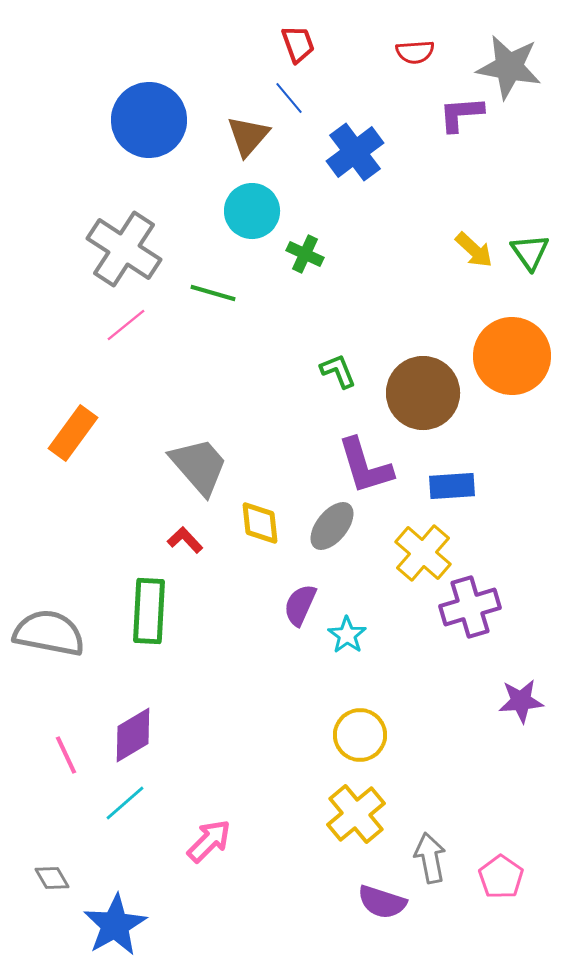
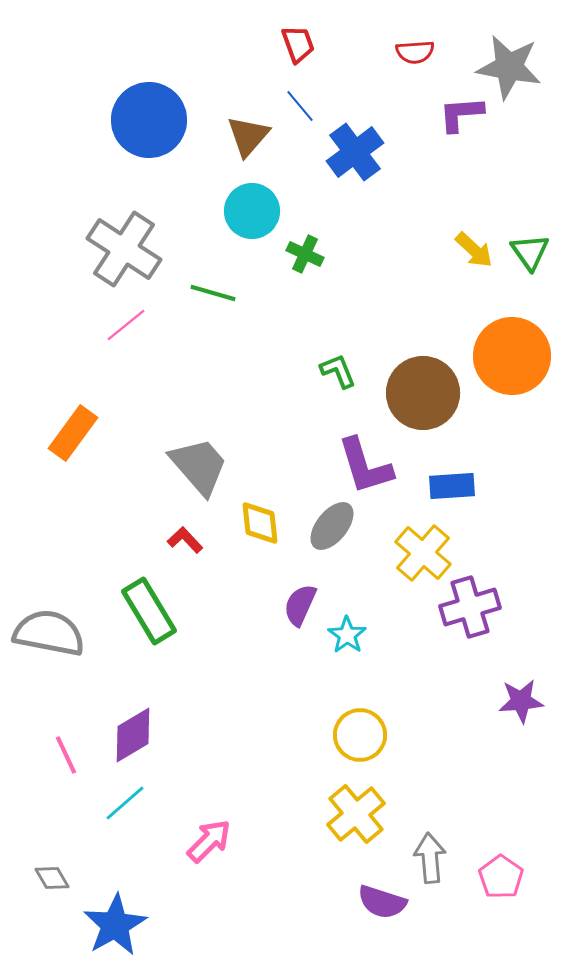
blue line at (289, 98): moved 11 px right, 8 px down
green rectangle at (149, 611): rotated 34 degrees counterclockwise
gray arrow at (430, 858): rotated 6 degrees clockwise
